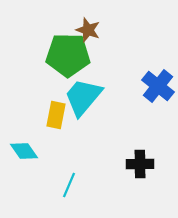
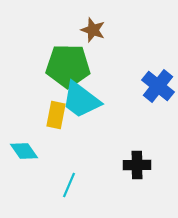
brown star: moved 5 px right
green pentagon: moved 11 px down
cyan trapezoid: moved 2 px left, 3 px down; rotated 93 degrees counterclockwise
black cross: moved 3 px left, 1 px down
